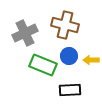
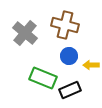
gray cross: rotated 25 degrees counterclockwise
yellow arrow: moved 5 px down
green rectangle: moved 13 px down
black rectangle: rotated 20 degrees counterclockwise
